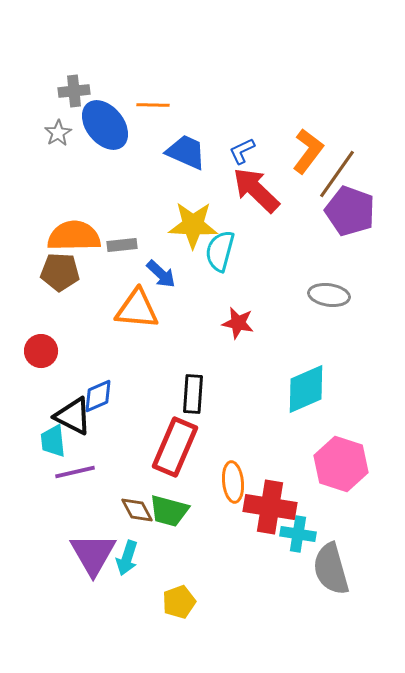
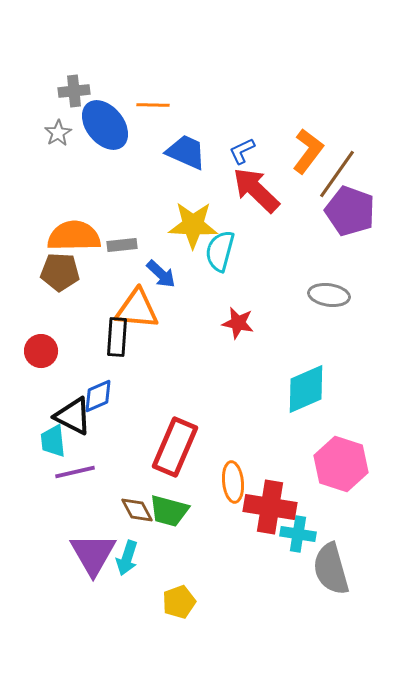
black rectangle: moved 76 px left, 57 px up
